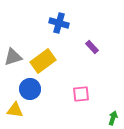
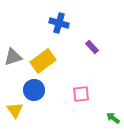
blue circle: moved 4 px right, 1 px down
yellow triangle: rotated 48 degrees clockwise
green arrow: rotated 72 degrees counterclockwise
